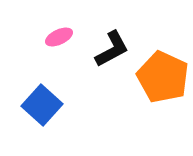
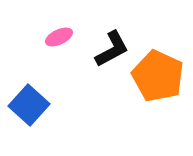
orange pentagon: moved 5 px left, 1 px up
blue square: moved 13 px left
